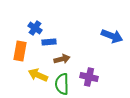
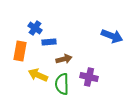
brown arrow: moved 2 px right
